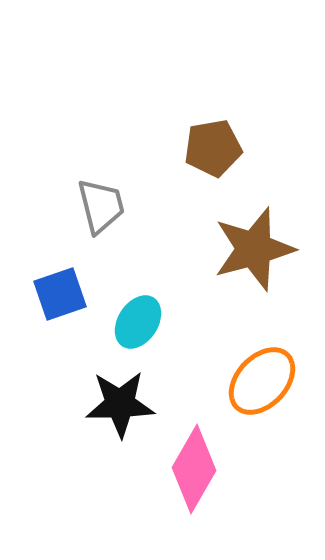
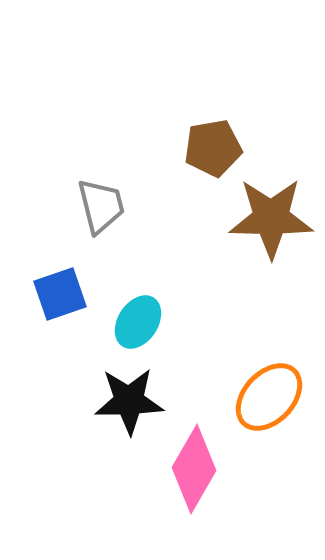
brown star: moved 17 px right, 31 px up; rotated 16 degrees clockwise
orange ellipse: moved 7 px right, 16 px down
black star: moved 9 px right, 3 px up
